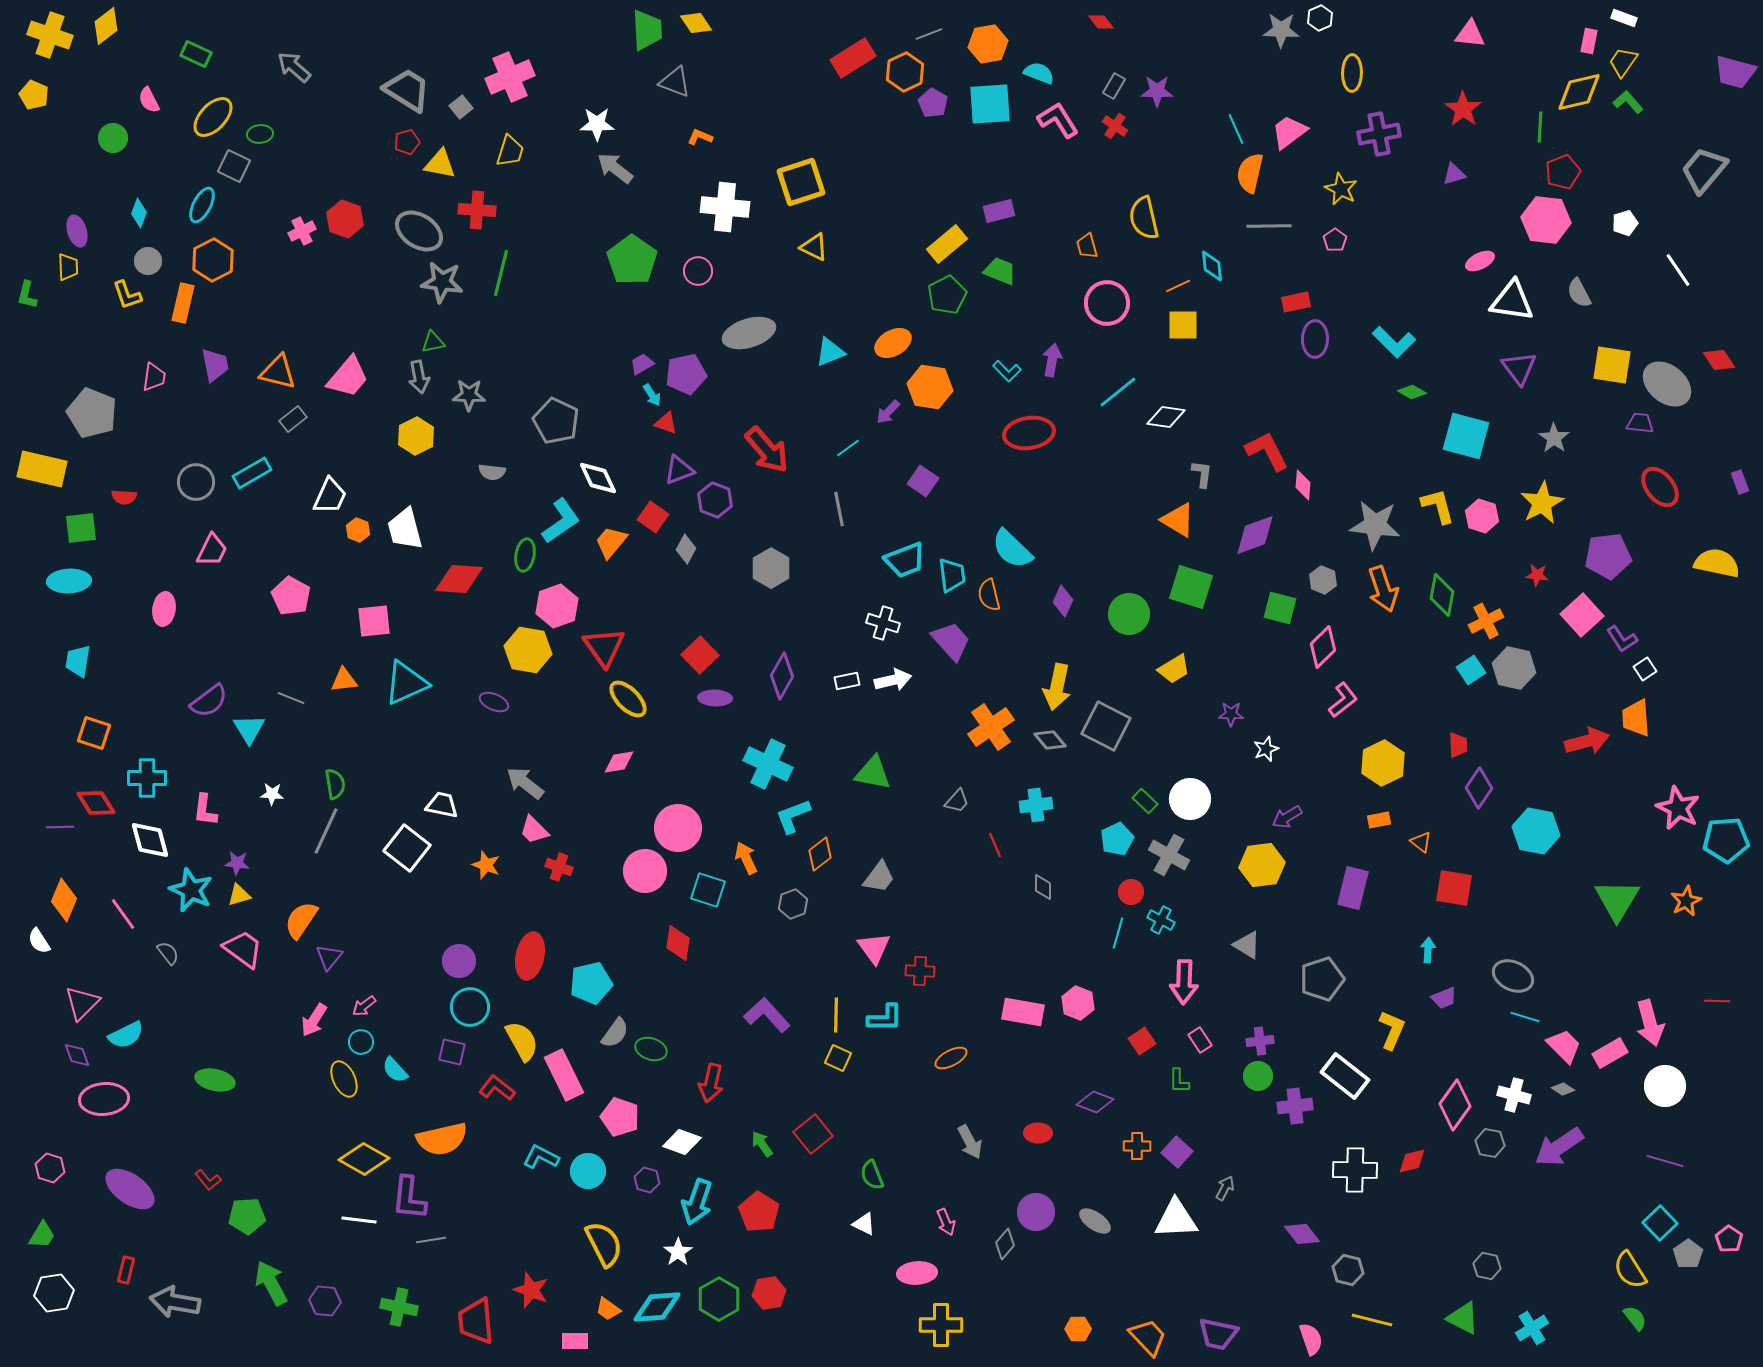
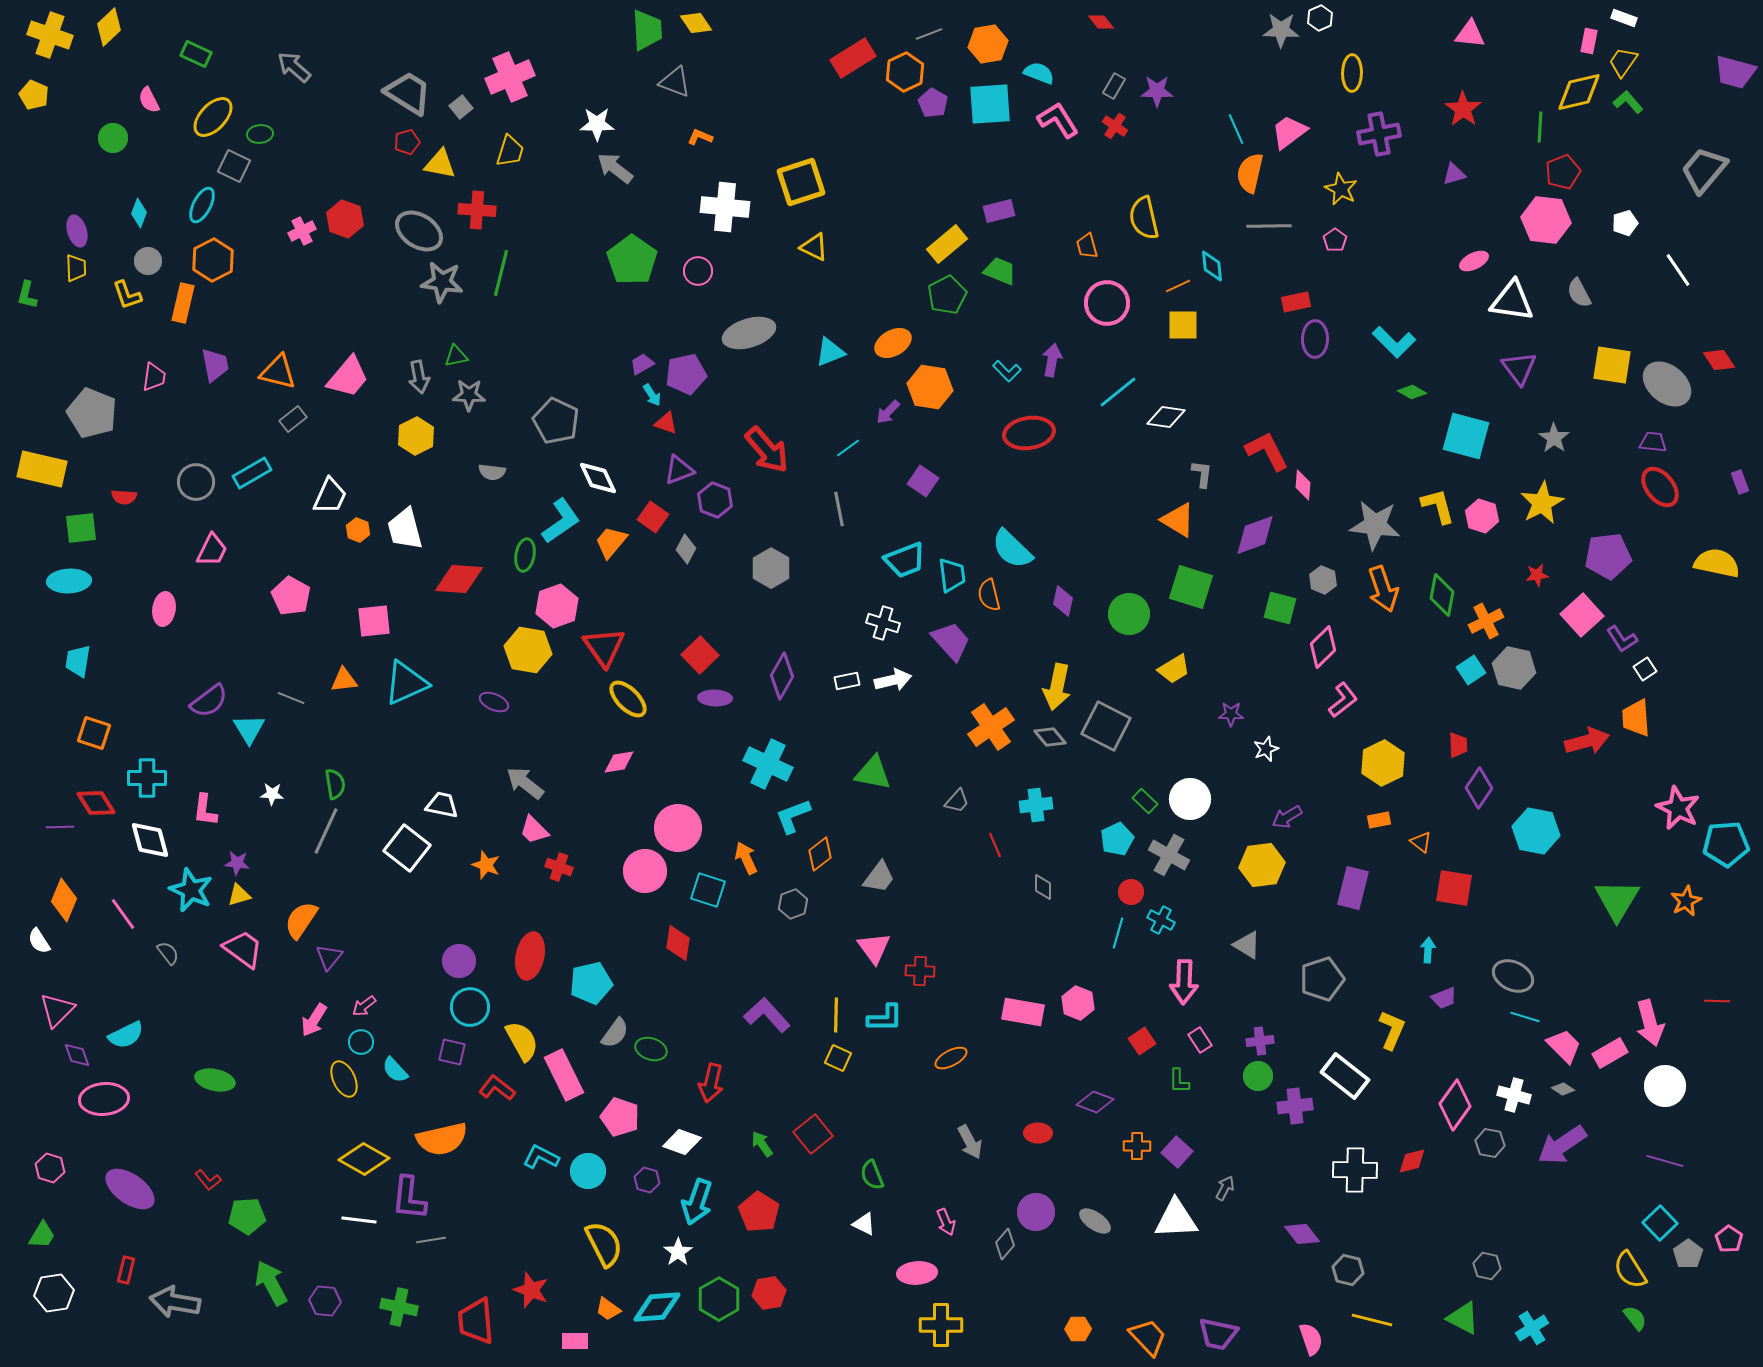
yellow diamond at (106, 26): moved 3 px right, 1 px down; rotated 6 degrees counterclockwise
gray trapezoid at (407, 90): moved 1 px right, 3 px down
pink ellipse at (1480, 261): moved 6 px left
yellow trapezoid at (68, 267): moved 8 px right, 1 px down
green triangle at (433, 342): moved 23 px right, 14 px down
purple trapezoid at (1640, 423): moved 13 px right, 19 px down
red star at (1537, 575): rotated 15 degrees counterclockwise
purple diamond at (1063, 601): rotated 12 degrees counterclockwise
gray diamond at (1050, 740): moved 3 px up
cyan pentagon at (1726, 840): moved 4 px down
pink triangle at (82, 1003): moved 25 px left, 7 px down
purple arrow at (1559, 1147): moved 3 px right, 2 px up
